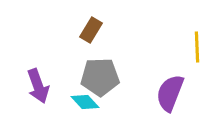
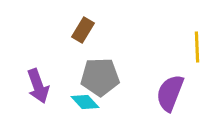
brown rectangle: moved 8 px left
